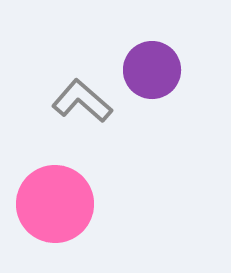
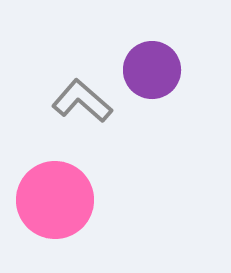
pink circle: moved 4 px up
